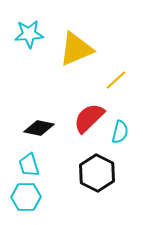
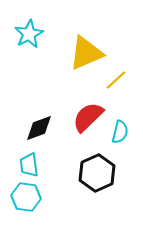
cyan star: rotated 24 degrees counterclockwise
yellow triangle: moved 10 px right, 4 px down
red semicircle: moved 1 px left, 1 px up
black diamond: rotated 32 degrees counterclockwise
cyan trapezoid: rotated 10 degrees clockwise
black hexagon: rotated 9 degrees clockwise
cyan hexagon: rotated 8 degrees clockwise
